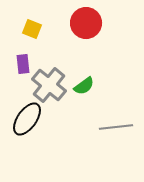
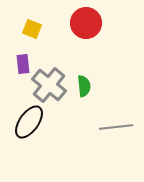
green semicircle: rotated 60 degrees counterclockwise
black ellipse: moved 2 px right, 3 px down
